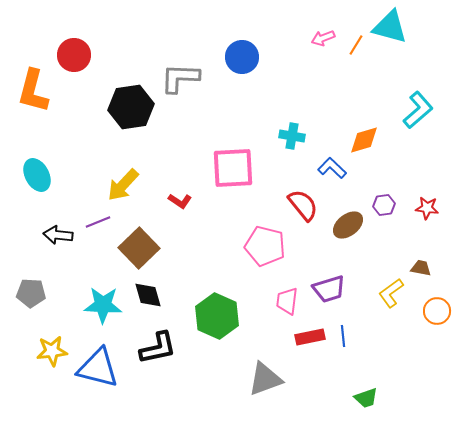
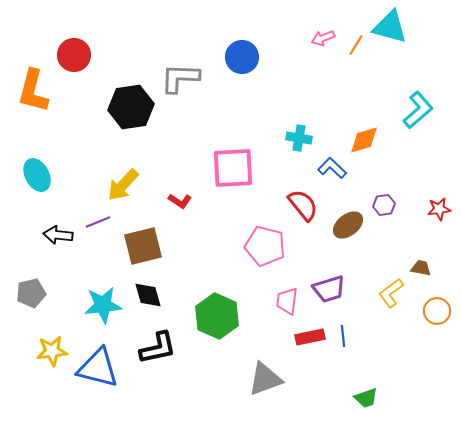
cyan cross: moved 7 px right, 2 px down
red star: moved 12 px right, 1 px down; rotated 15 degrees counterclockwise
brown square: moved 4 px right, 2 px up; rotated 30 degrees clockwise
gray pentagon: rotated 16 degrees counterclockwise
cyan star: rotated 9 degrees counterclockwise
